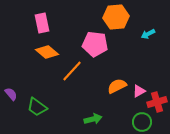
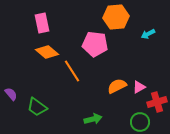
orange line: rotated 75 degrees counterclockwise
pink triangle: moved 4 px up
green circle: moved 2 px left
